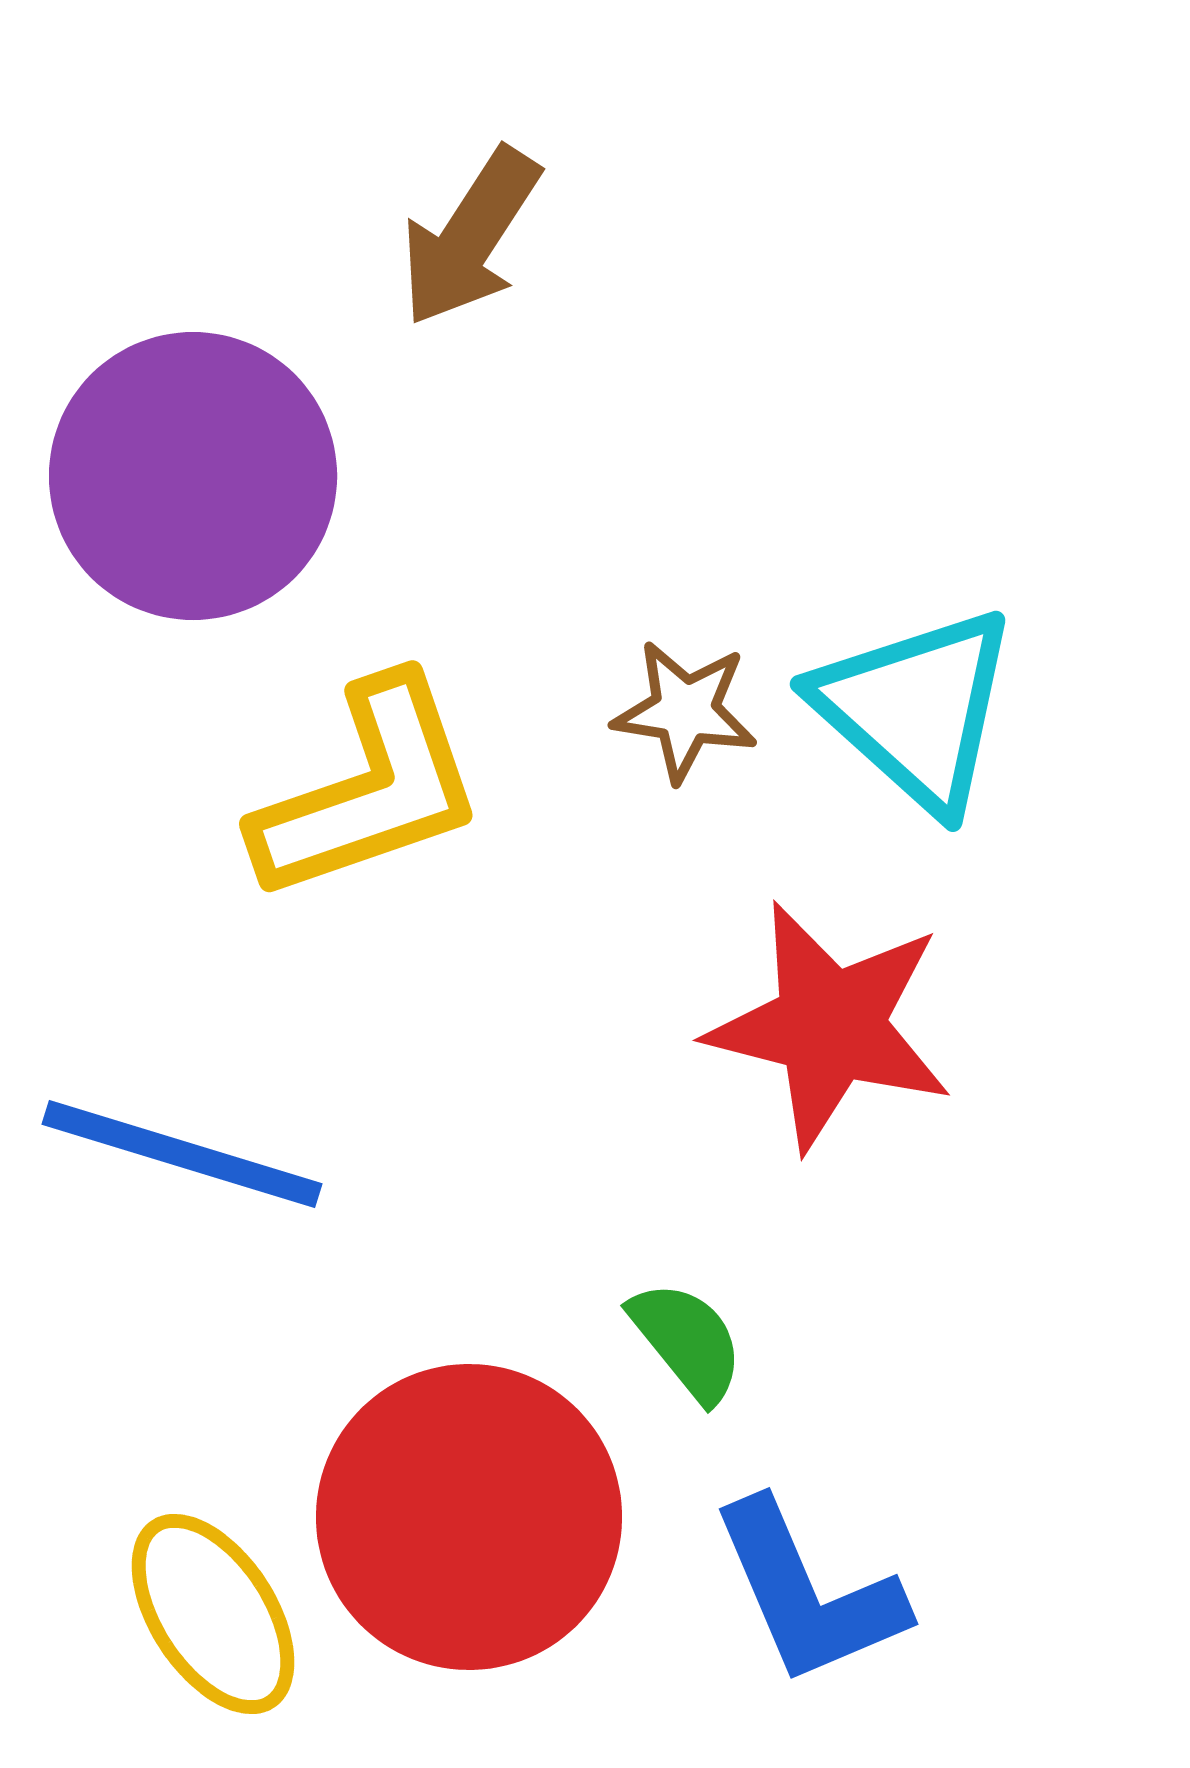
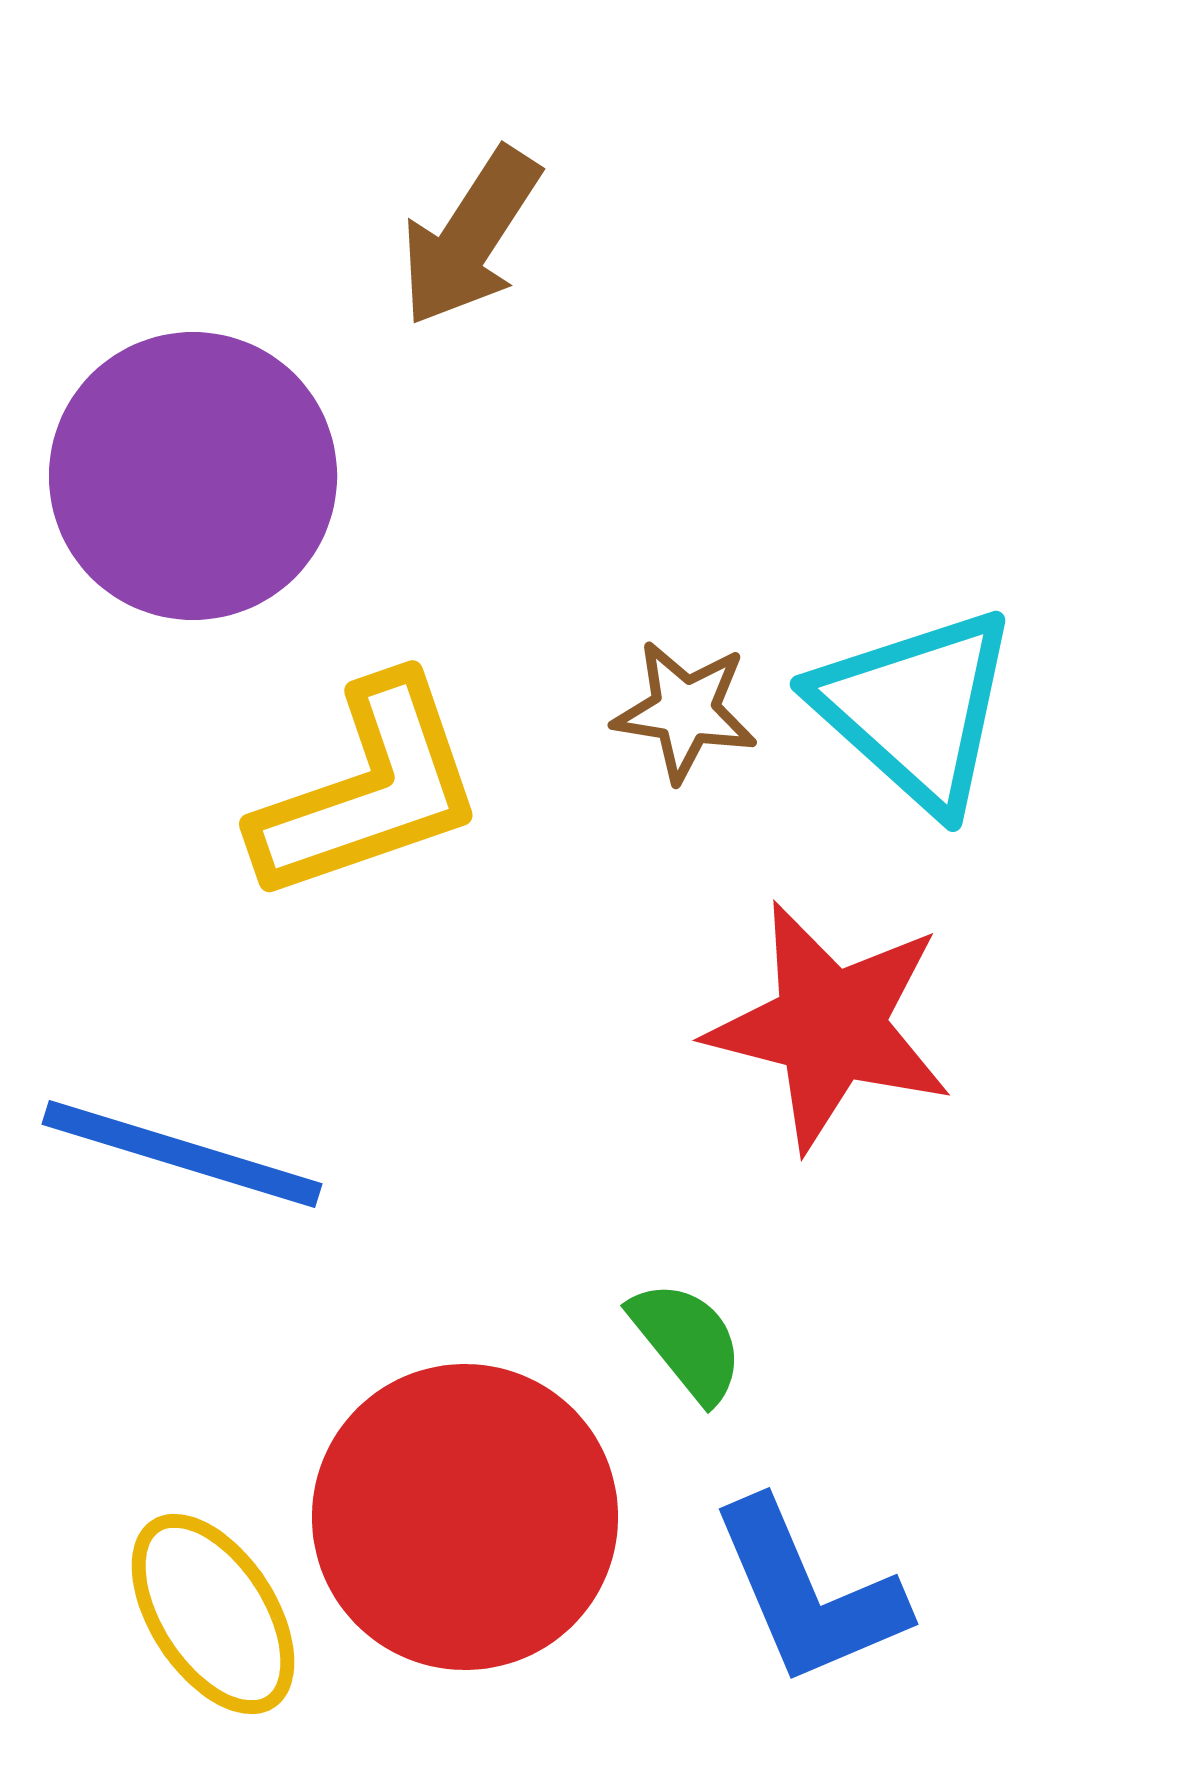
red circle: moved 4 px left
